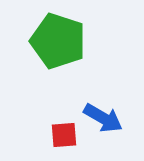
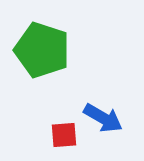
green pentagon: moved 16 px left, 9 px down
